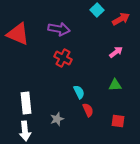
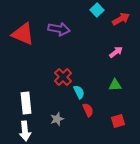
red triangle: moved 5 px right
red cross: moved 19 px down; rotated 18 degrees clockwise
red square: rotated 24 degrees counterclockwise
